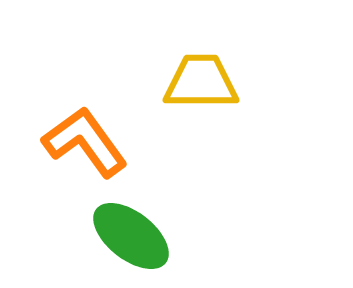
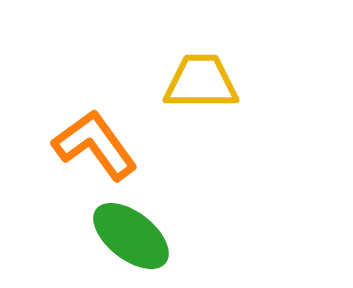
orange L-shape: moved 10 px right, 3 px down
